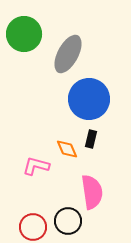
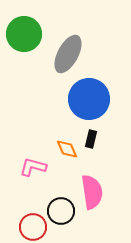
pink L-shape: moved 3 px left, 1 px down
black circle: moved 7 px left, 10 px up
